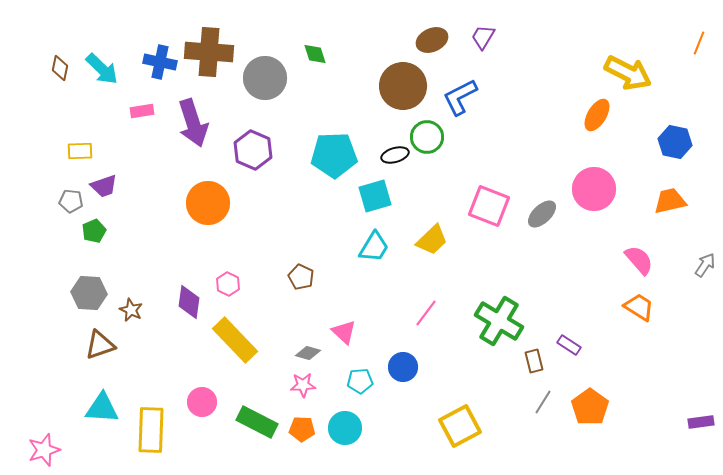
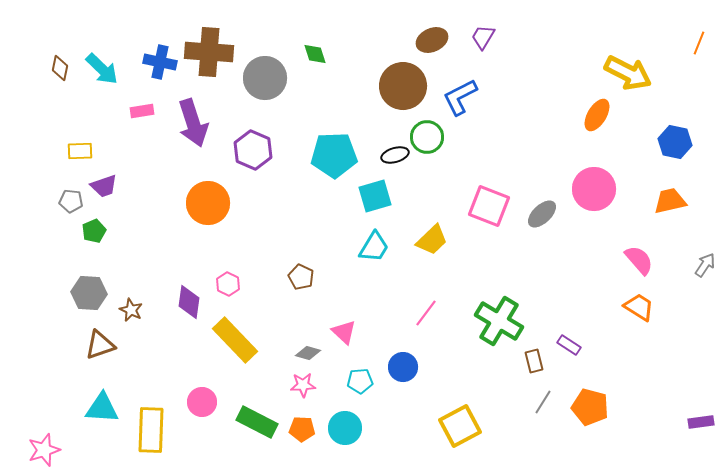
orange pentagon at (590, 407): rotated 21 degrees counterclockwise
